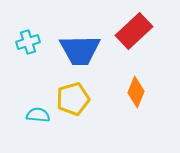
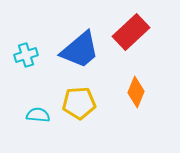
red rectangle: moved 3 px left, 1 px down
cyan cross: moved 2 px left, 13 px down
blue trapezoid: rotated 39 degrees counterclockwise
yellow pentagon: moved 6 px right, 4 px down; rotated 12 degrees clockwise
